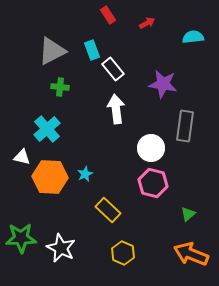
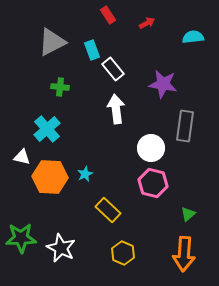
gray triangle: moved 9 px up
orange arrow: moved 7 px left; rotated 108 degrees counterclockwise
